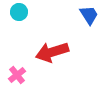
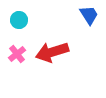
cyan circle: moved 8 px down
pink cross: moved 21 px up
